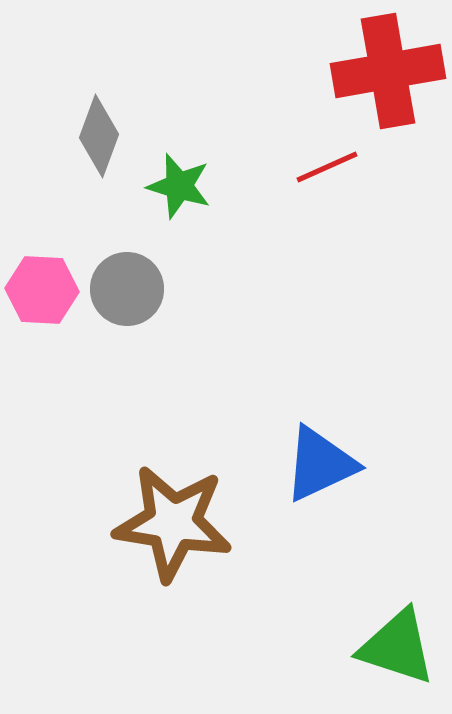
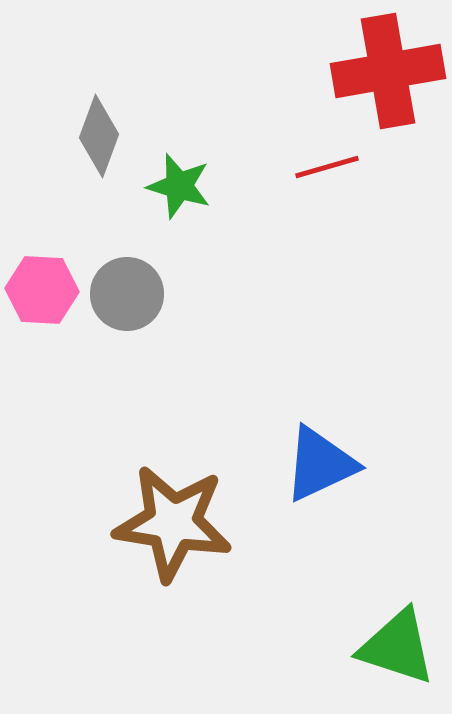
red line: rotated 8 degrees clockwise
gray circle: moved 5 px down
